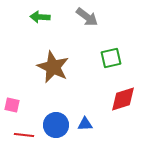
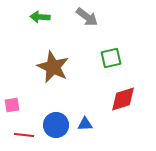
pink square: rotated 21 degrees counterclockwise
